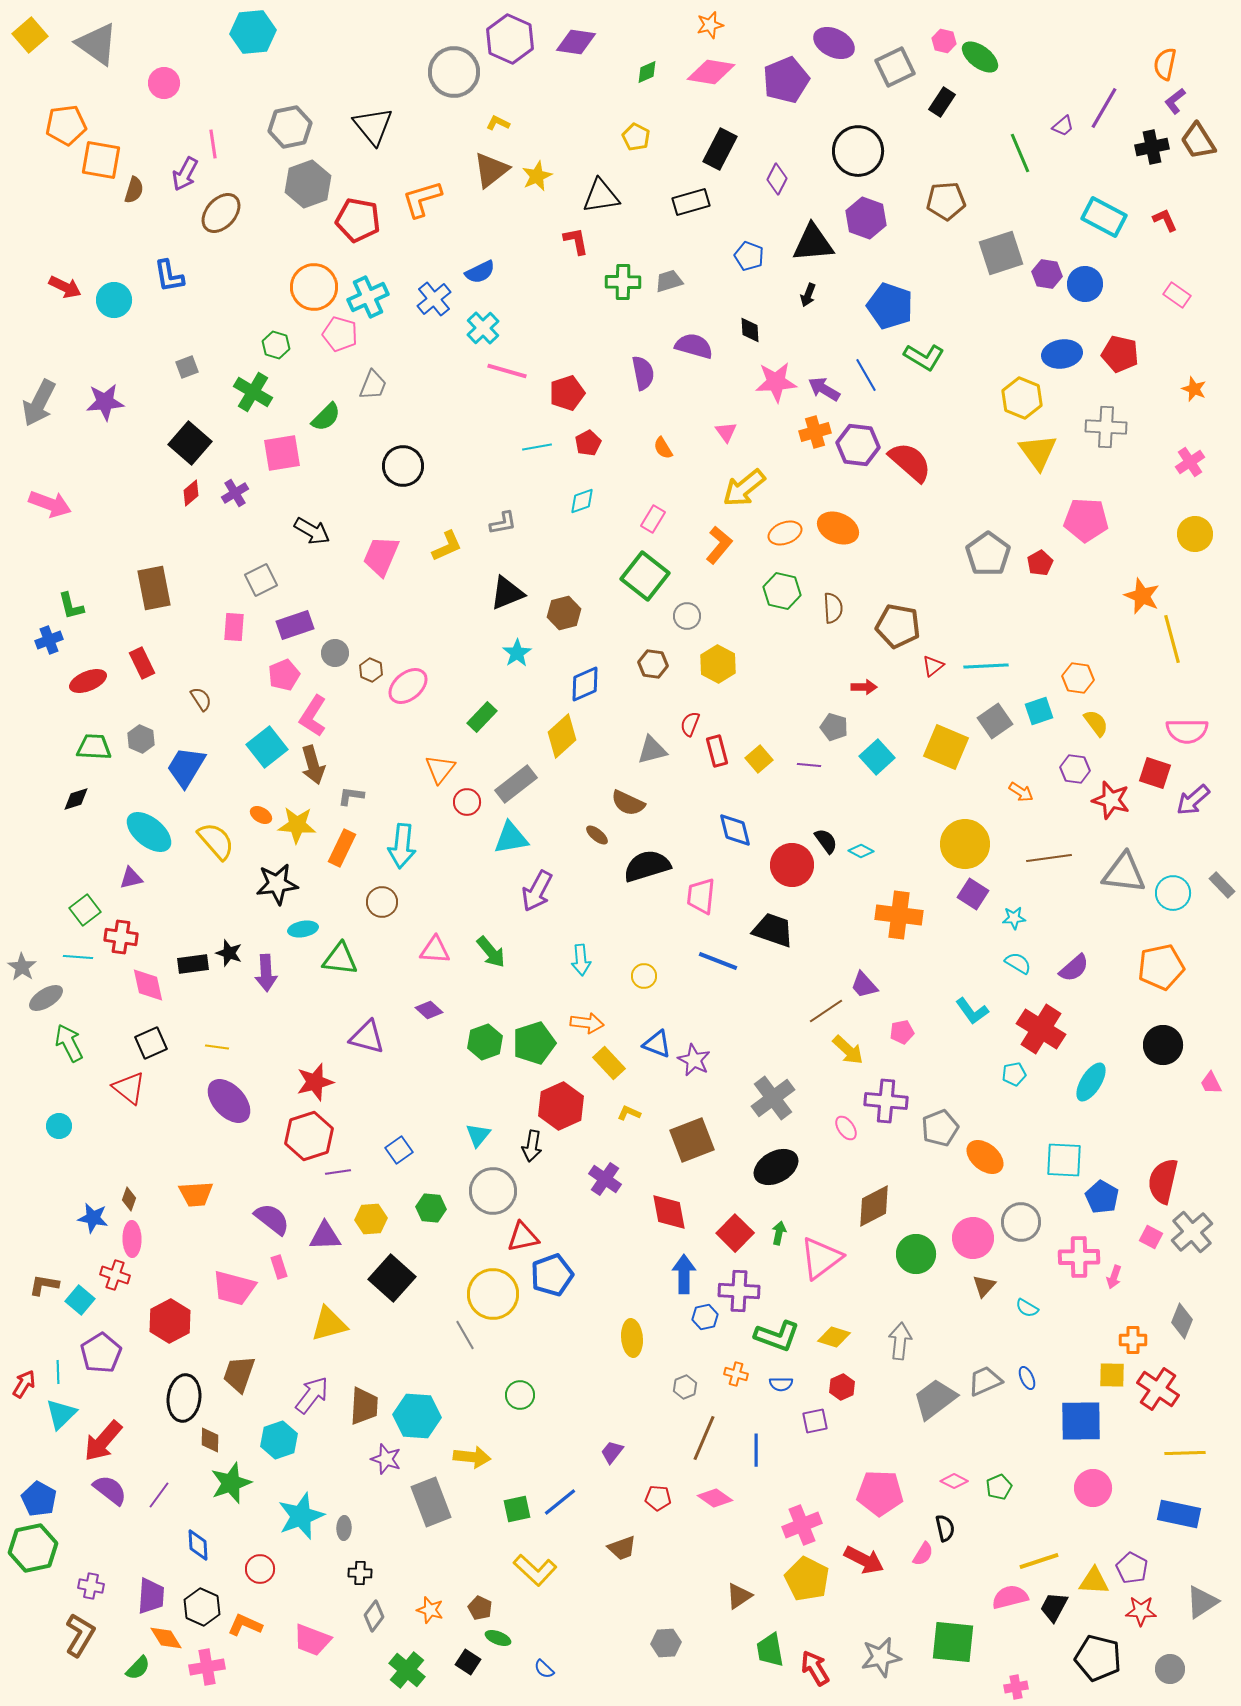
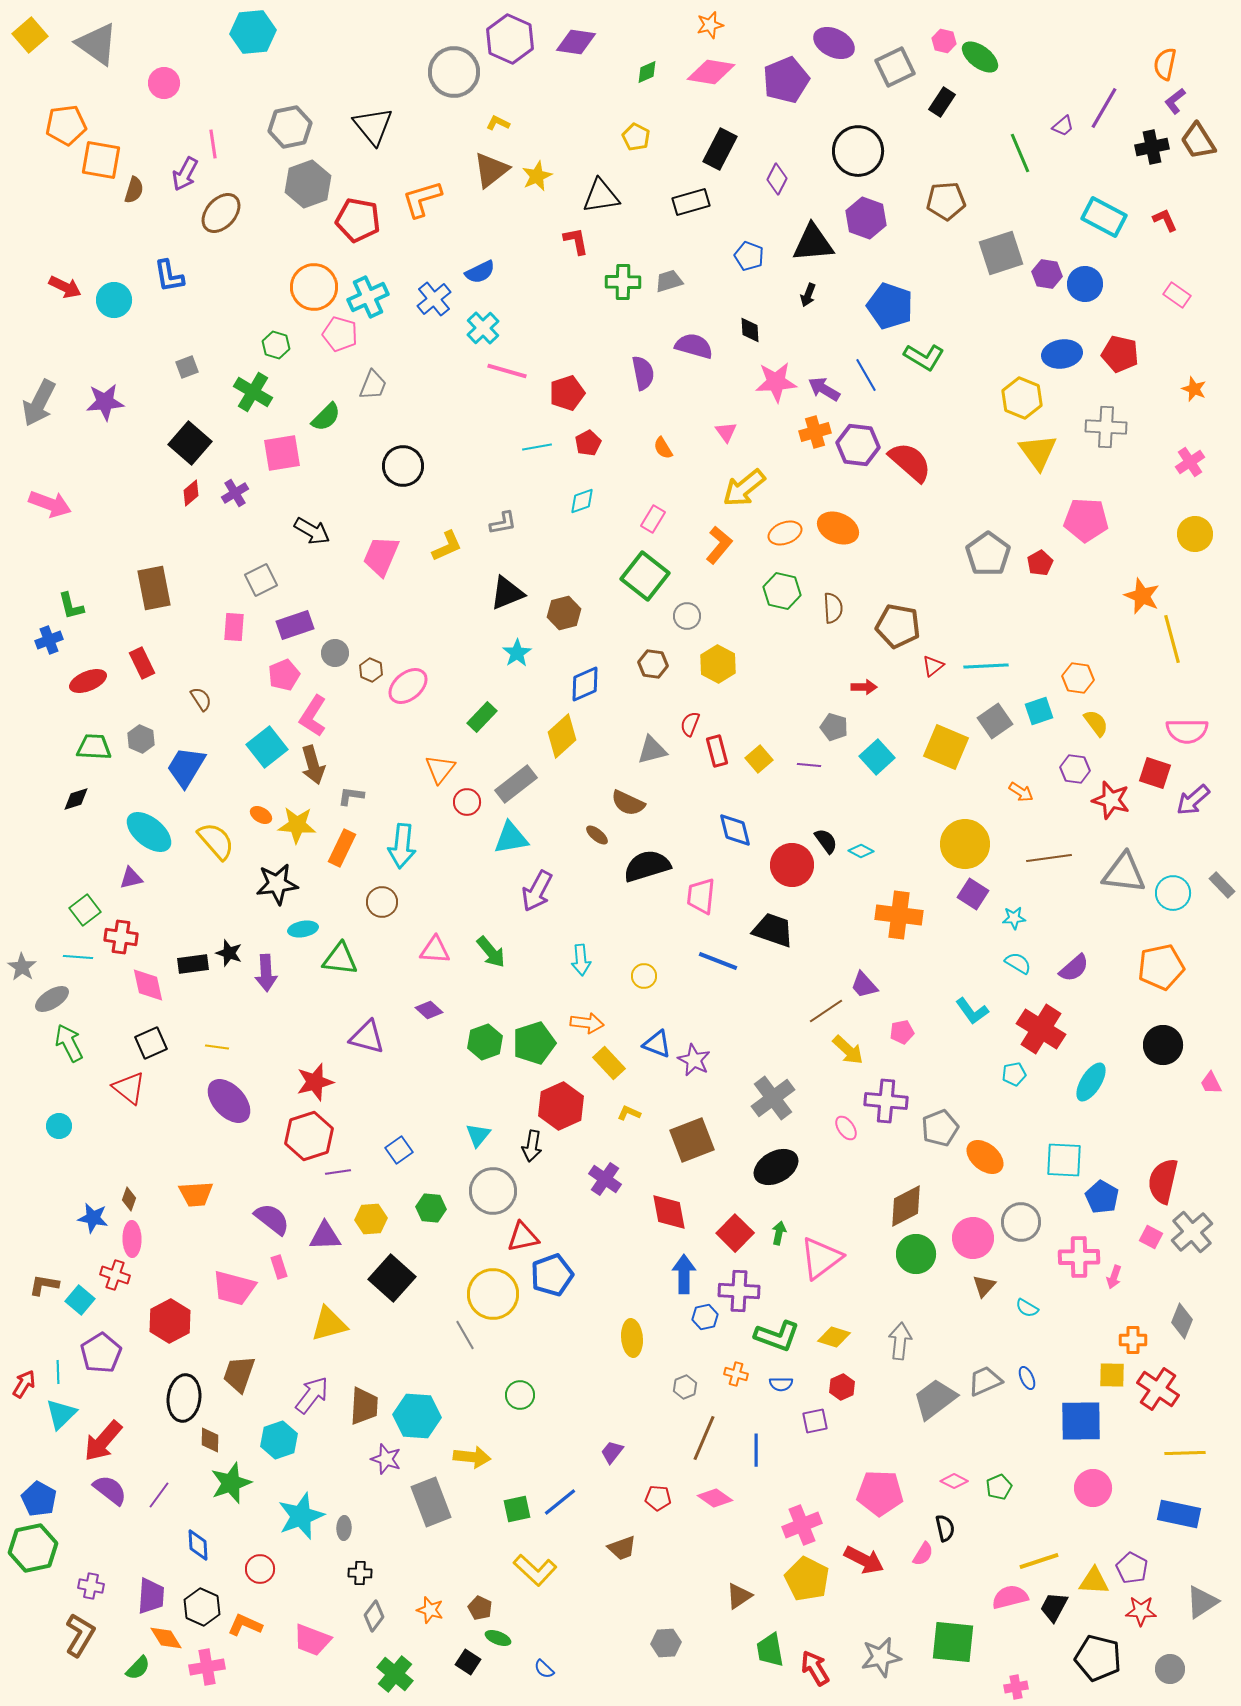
gray ellipse at (46, 998): moved 6 px right, 1 px down
brown diamond at (874, 1206): moved 32 px right
green cross at (407, 1670): moved 12 px left, 4 px down
